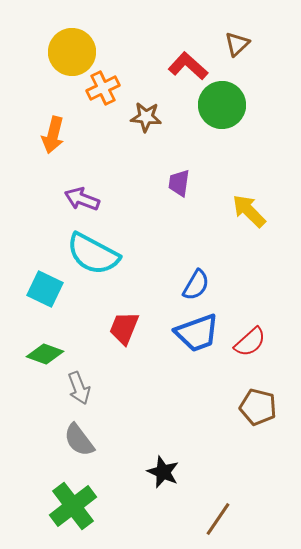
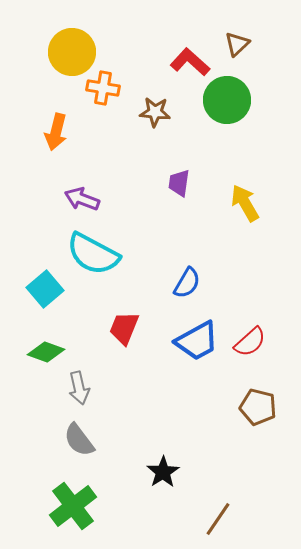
red L-shape: moved 2 px right, 4 px up
orange cross: rotated 36 degrees clockwise
green circle: moved 5 px right, 5 px up
brown star: moved 9 px right, 5 px up
orange arrow: moved 3 px right, 3 px up
yellow arrow: moved 4 px left, 8 px up; rotated 15 degrees clockwise
blue semicircle: moved 9 px left, 2 px up
cyan square: rotated 24 degrees clockwise
blue trapezoid: moved 8 px down; rotated 9 degrees counterclockwise
green diamond: moved 1 px right, 2 px up
gray arrow: rotated 8 degrees clockwise
black star: rotated 16 degrees clockwise
